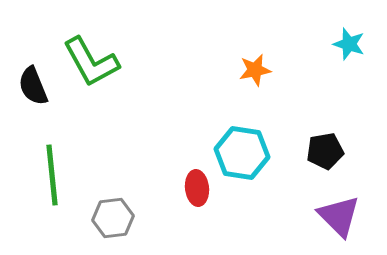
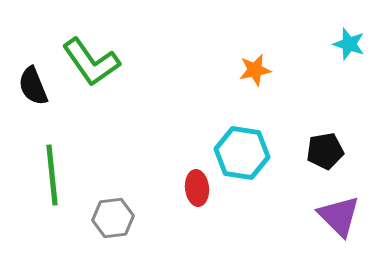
green L-shape: rotated 6 degrees counterclockwise
